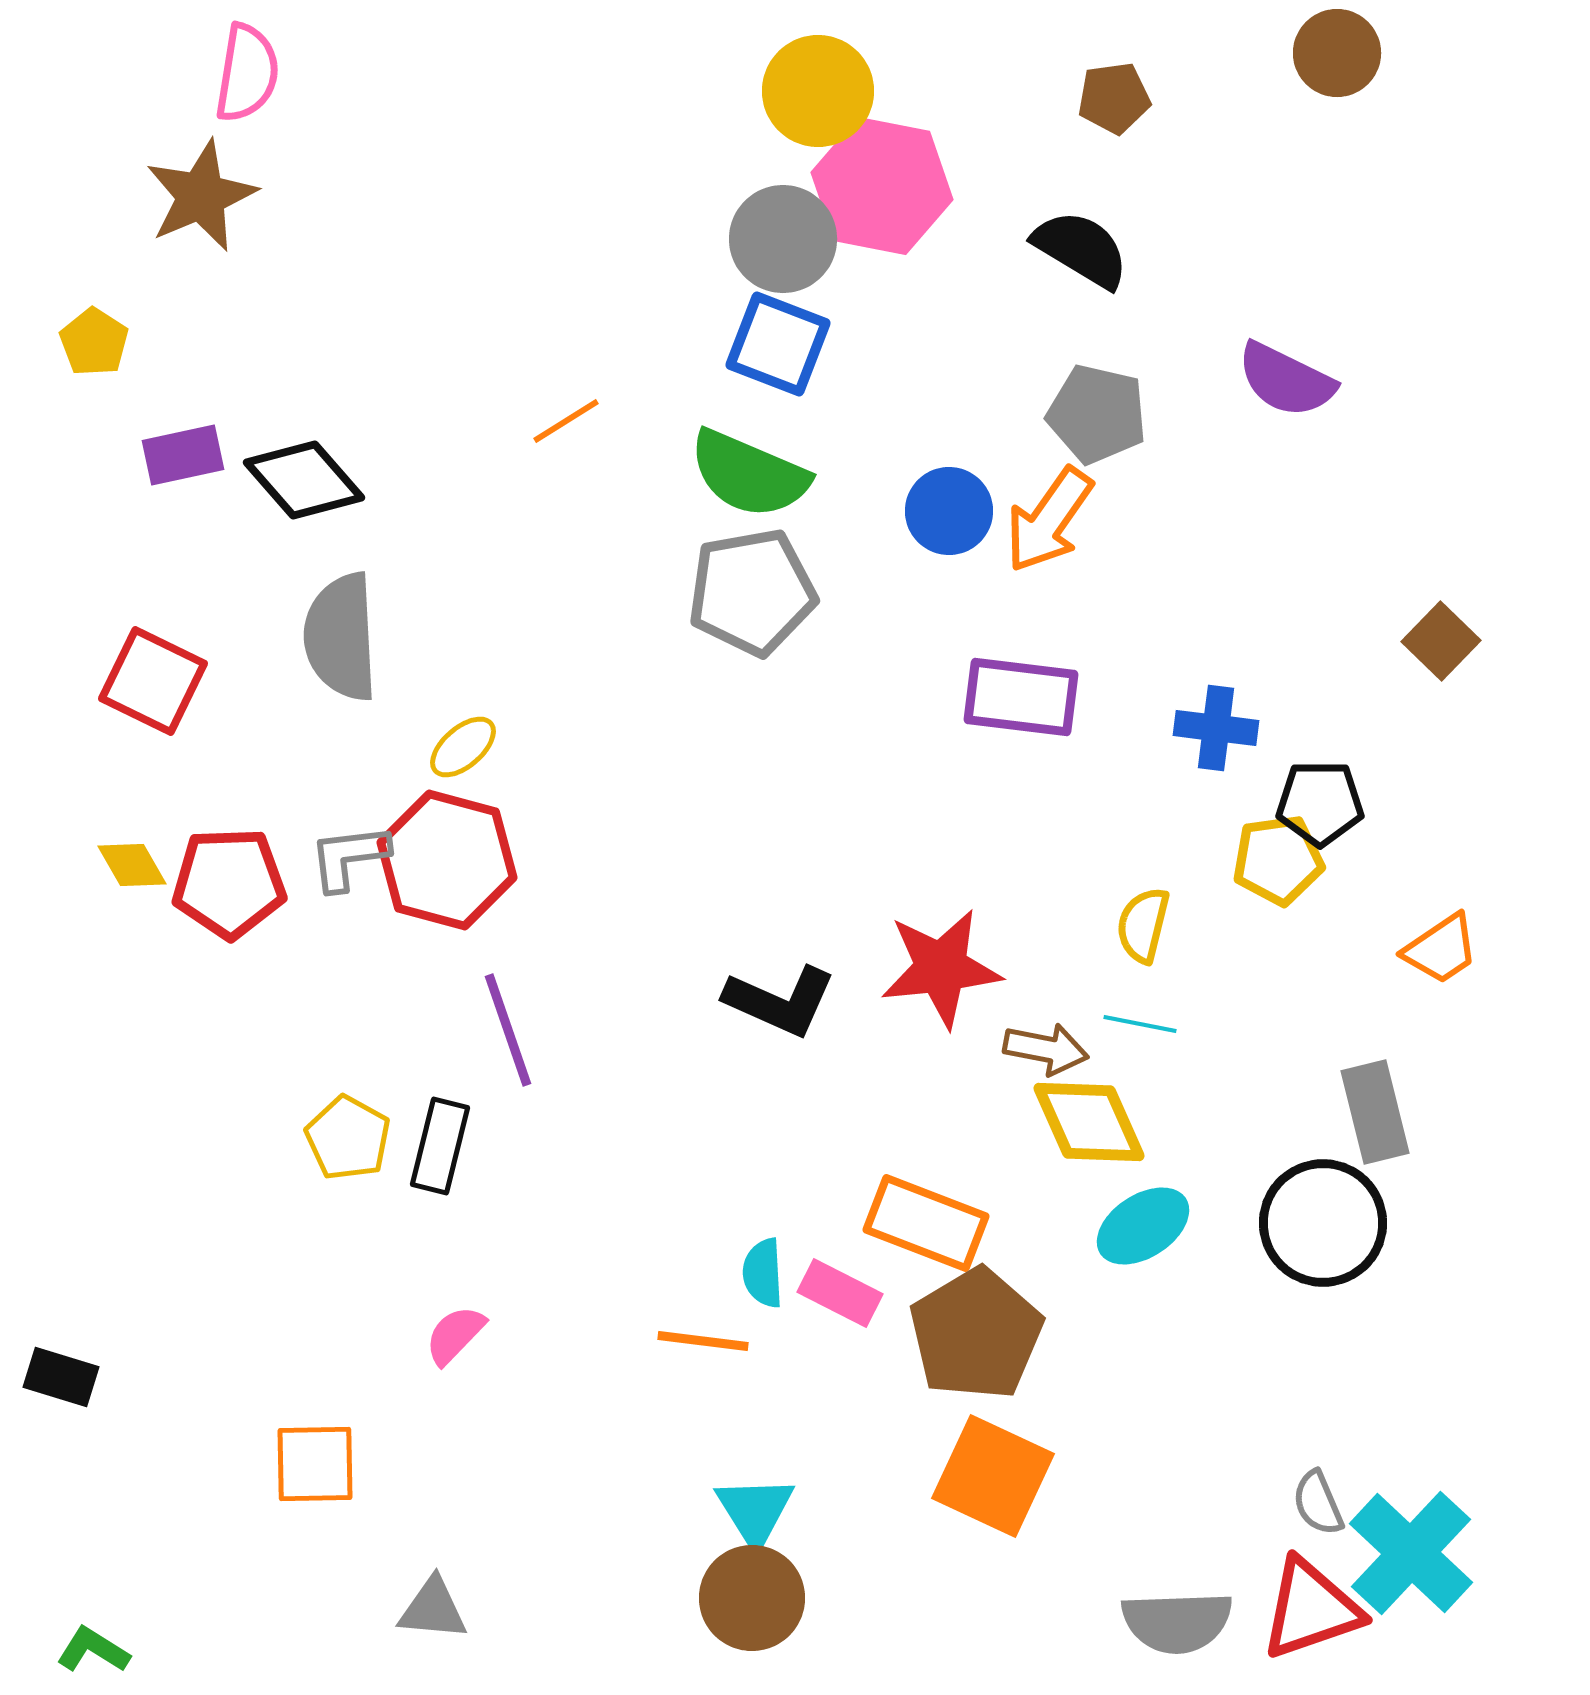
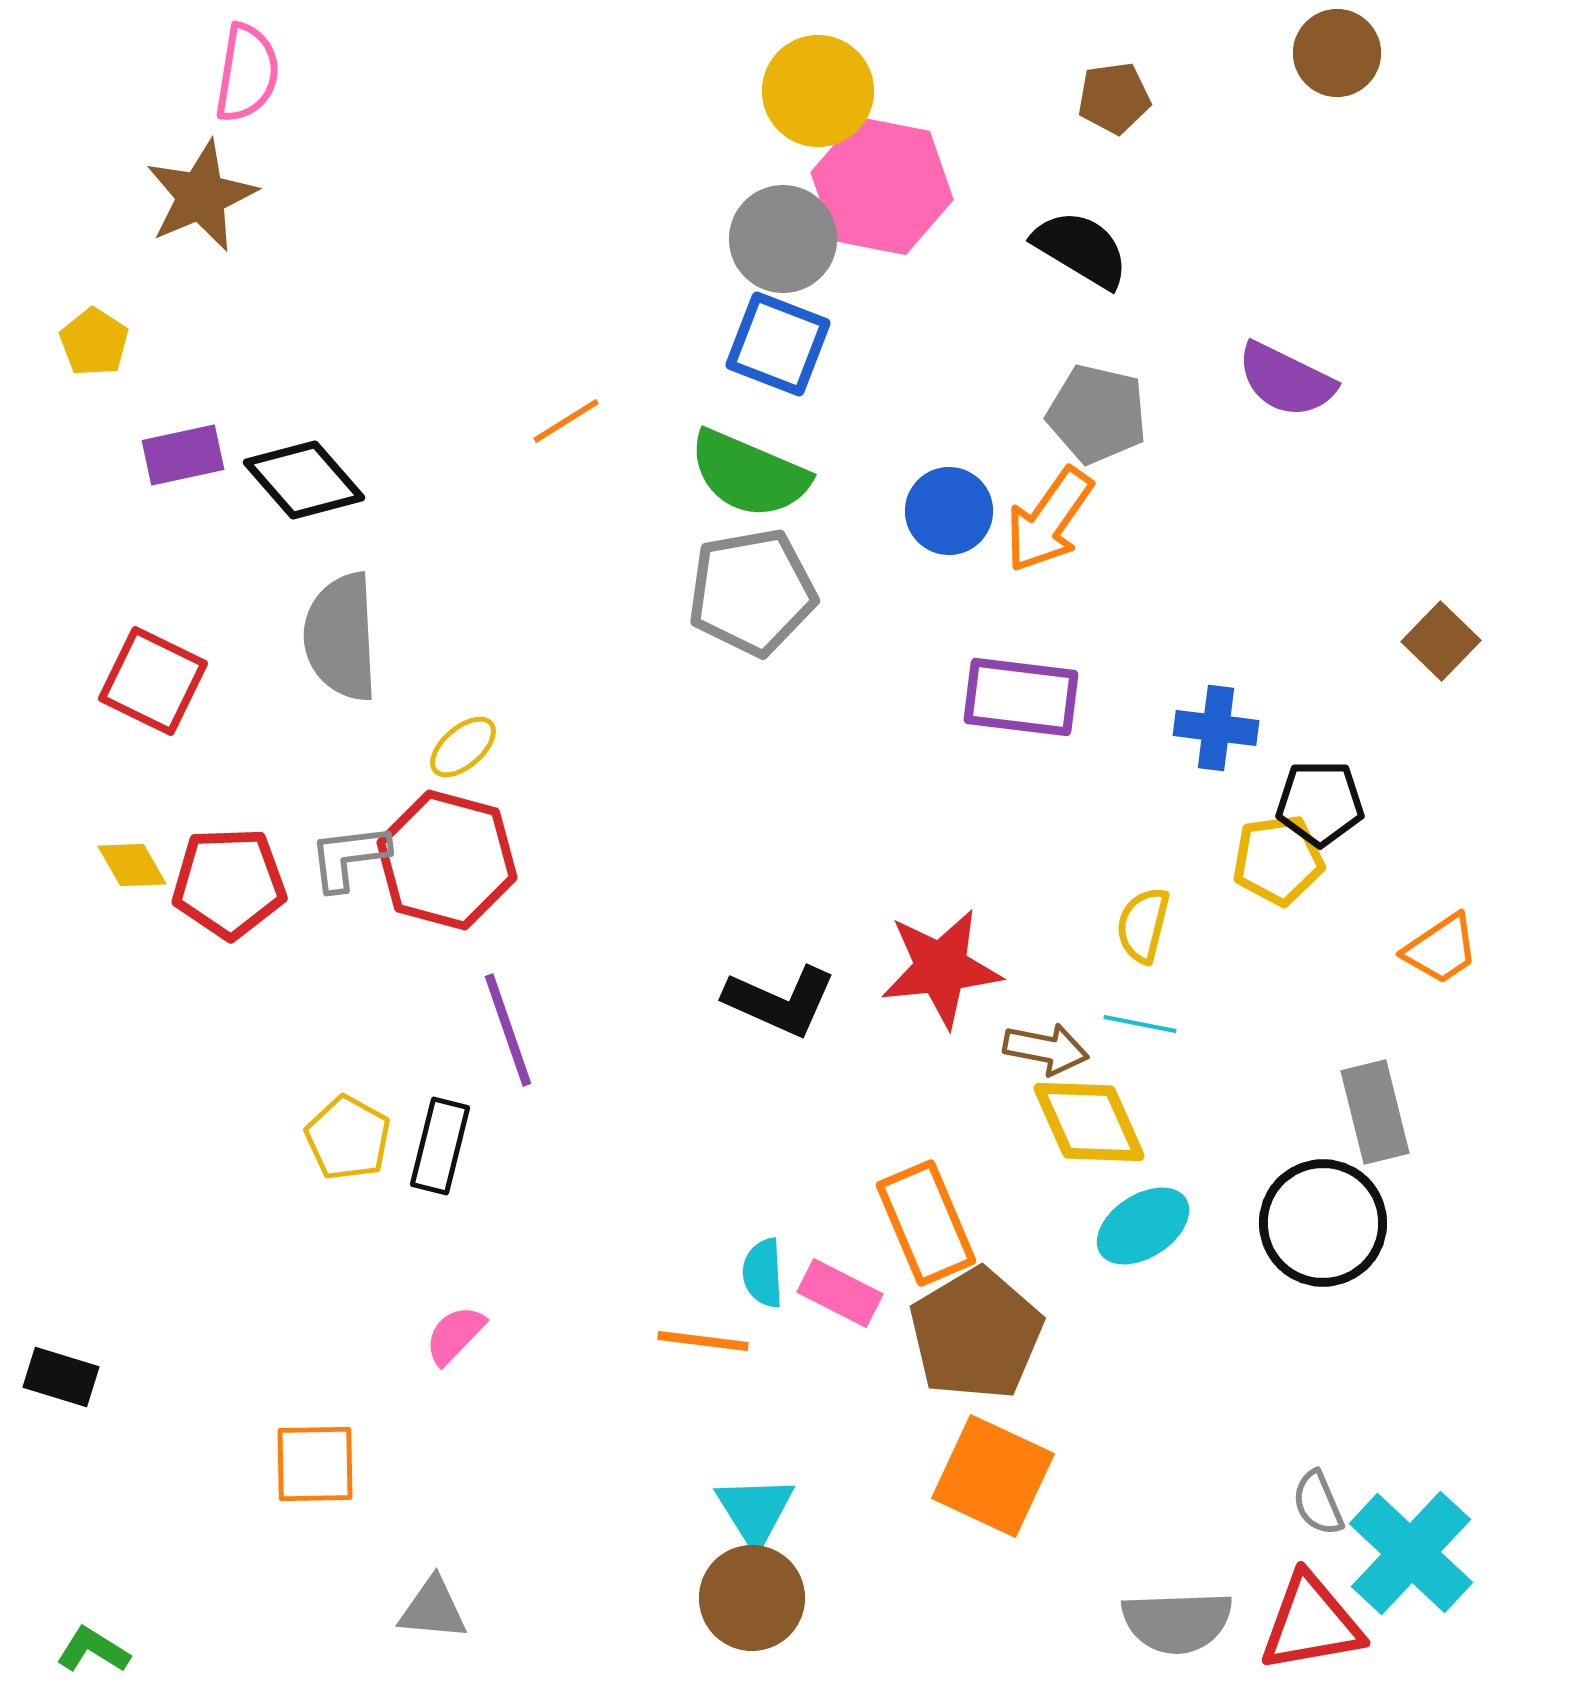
orange rectangle at (926, 1223): rotated 46 degrees clockwise
red triangle at (1311, 1609): moved 14 px down; rotated 9 degrees clockwise
